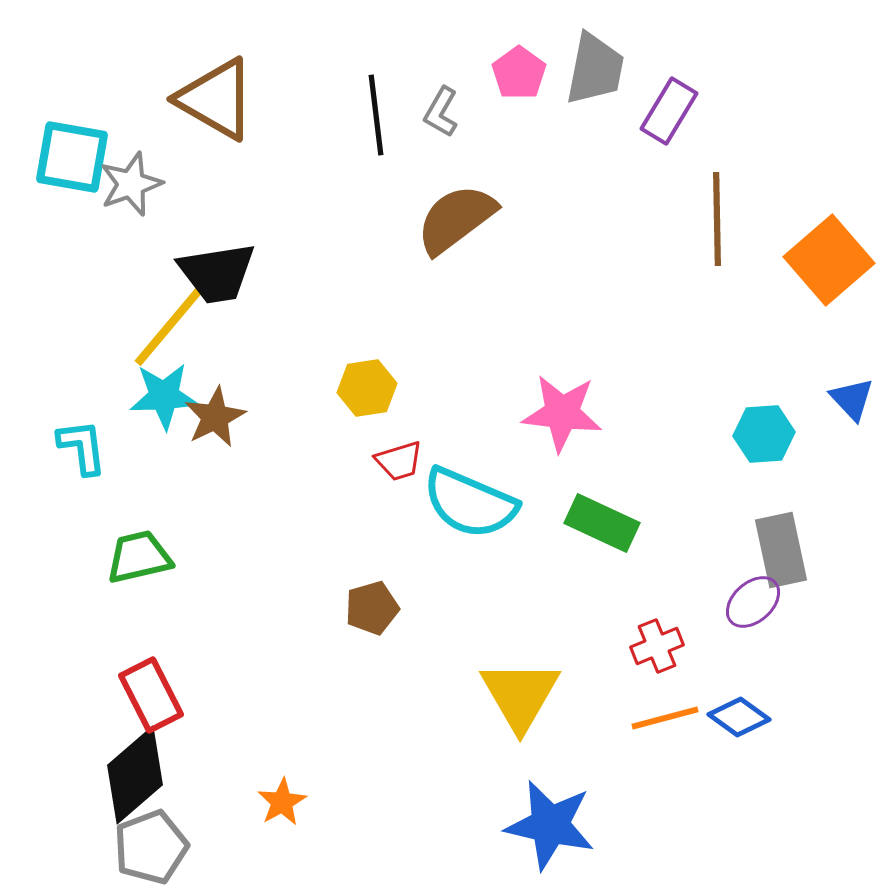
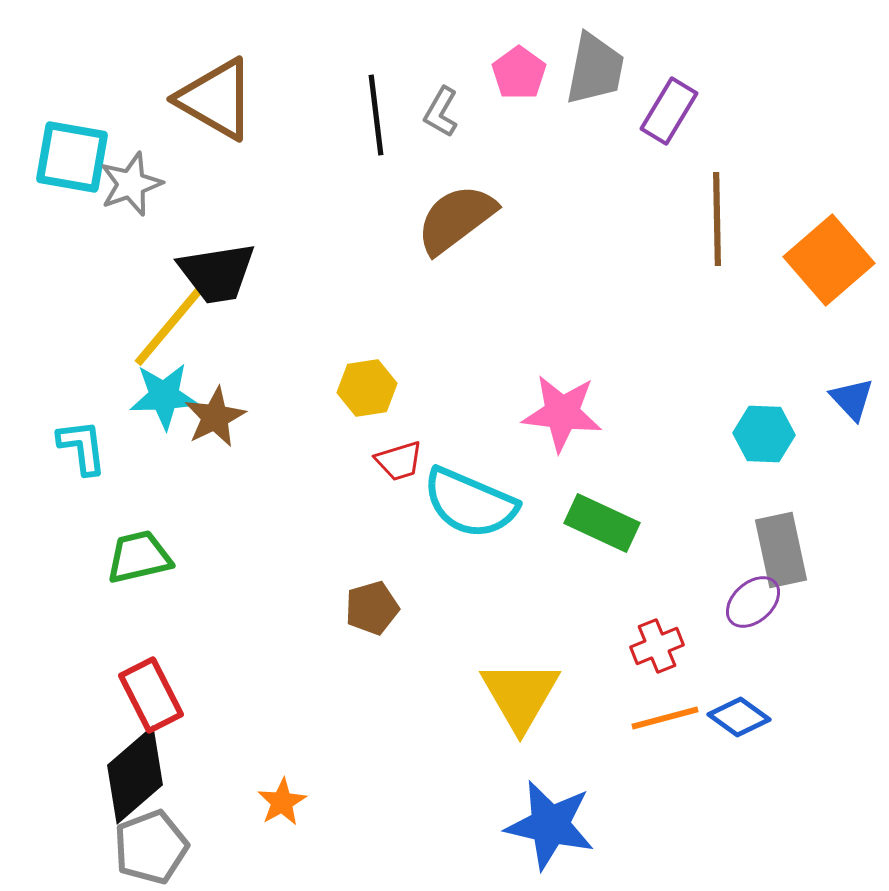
cyan hexagon: rotated 6 degrees clockwise
